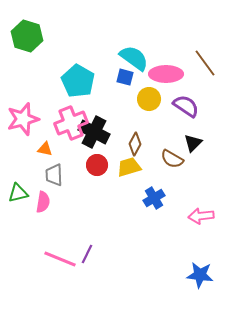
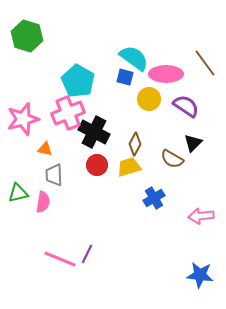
pink cross: moved 3 px left, 10 px up
